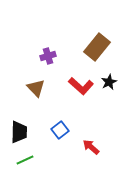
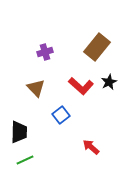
purple cross: moved 3 px left, 4 px up
blue square: moved 1 px right, 15 px up
